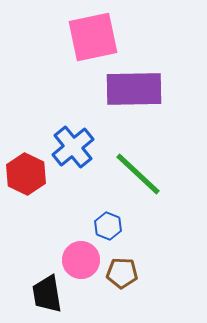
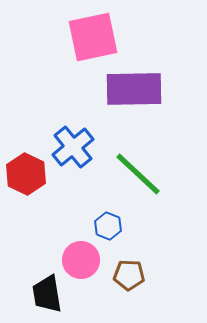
brown pentagon: moved 7 px right, 2 px down
